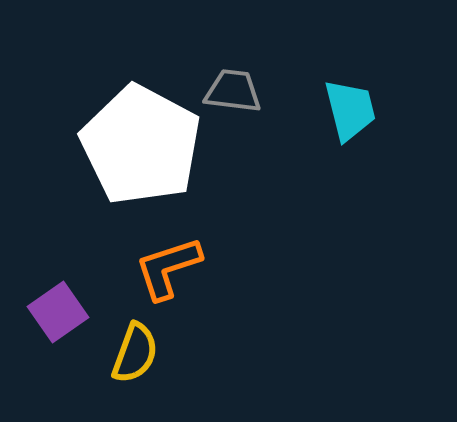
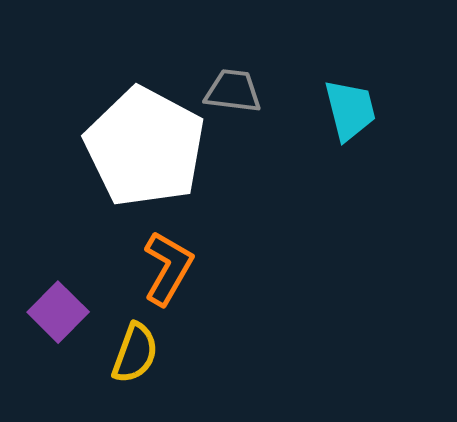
white pentagon: moved 4 px right, 2 px down
orange L-shape: rotated 138 degrees clockwise
purple square: rotated 10 degrees counterclockwise
